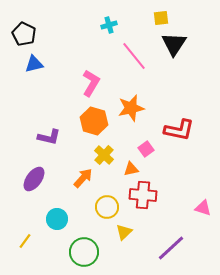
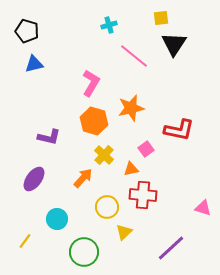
black pentagon: moved 3 px right, 3 px up; rotated 10 degrees counterclockwise
pink line: rotated 12 degrees counterclockwise
